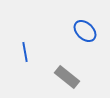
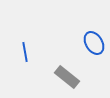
blue ellipse: moved 9 px right, 12 px down; rotated 15 degrees clockwise
